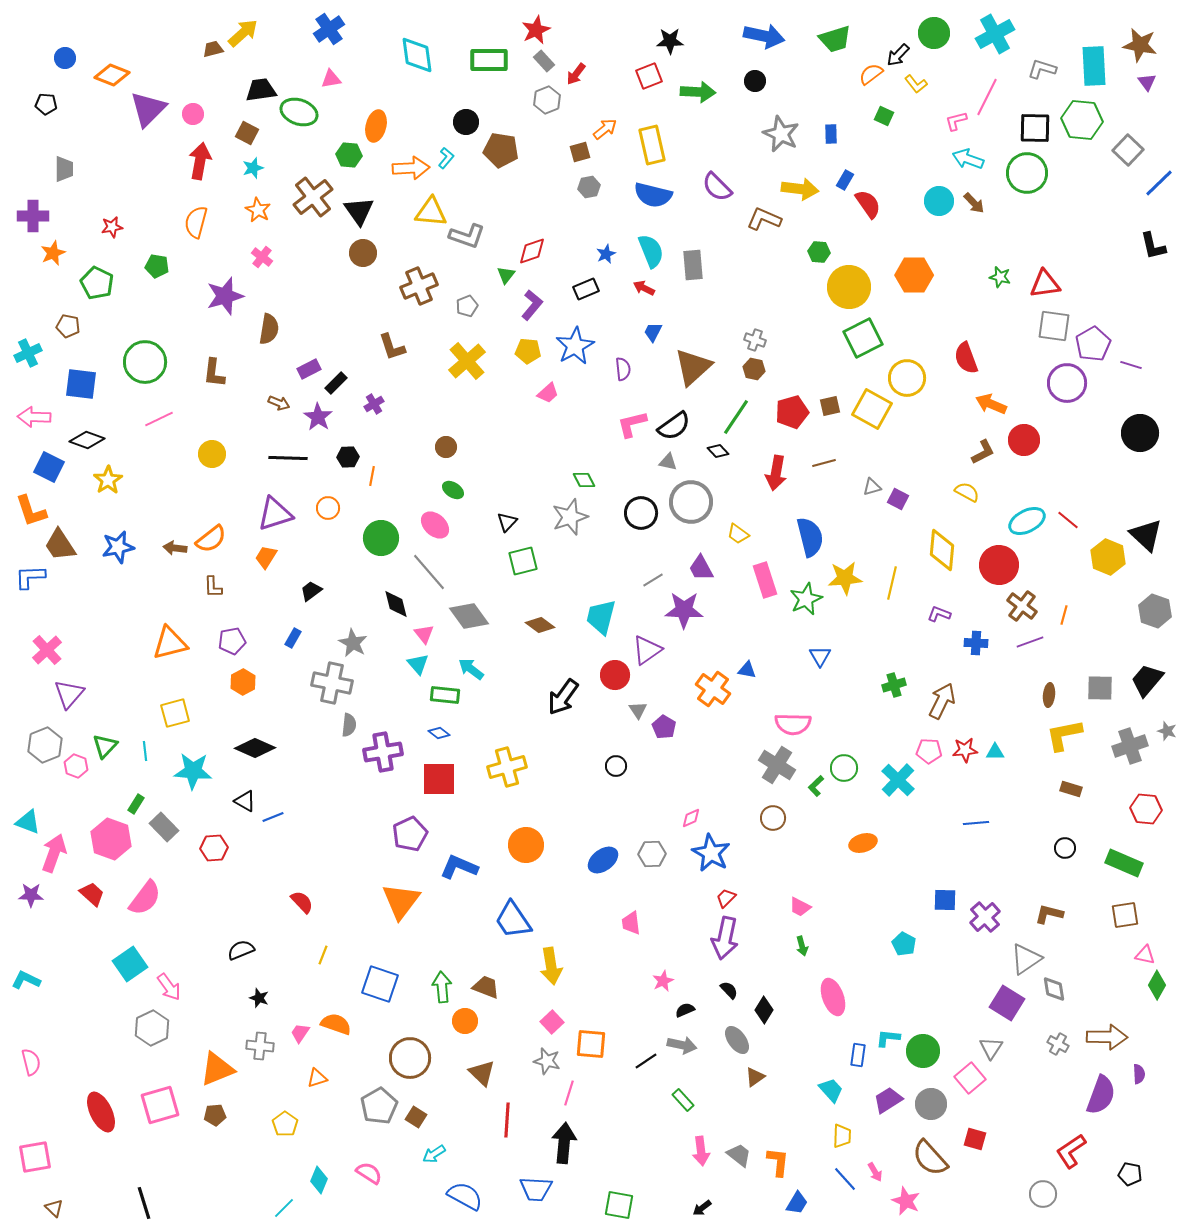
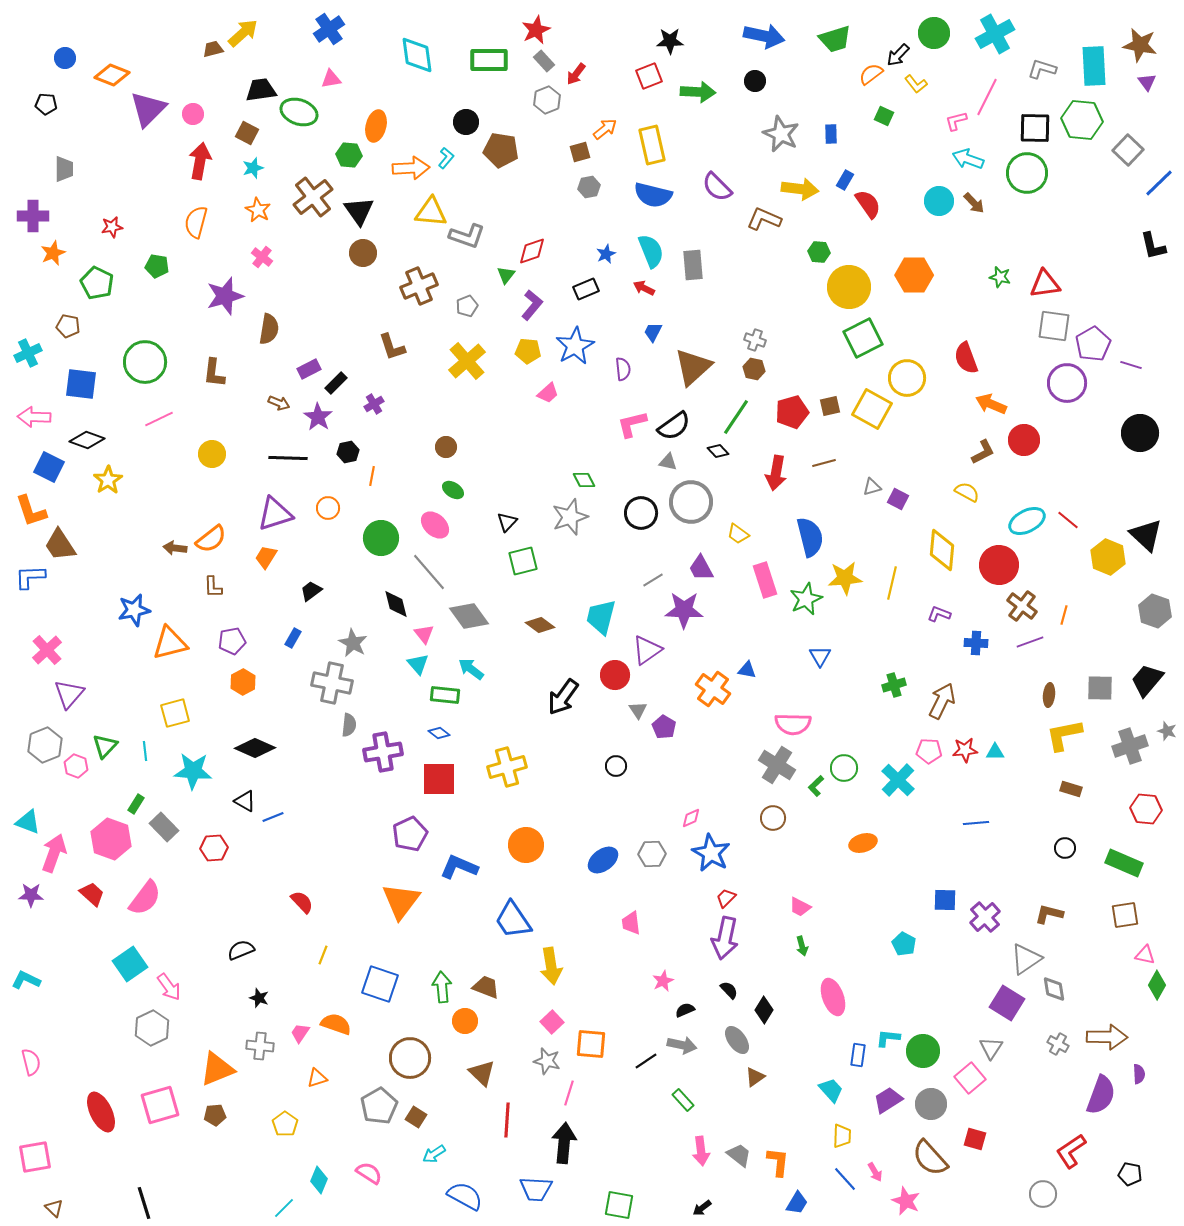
black hexagon at (348, 457): moved 5 px up; rotated 10 degrees counterclockwise
blue star at (118, 547): moved 16 px right, 63 px down
